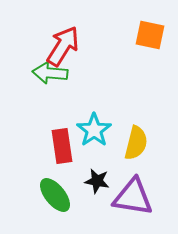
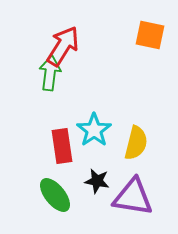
green arrow: rotated 92 degrees clockwise
